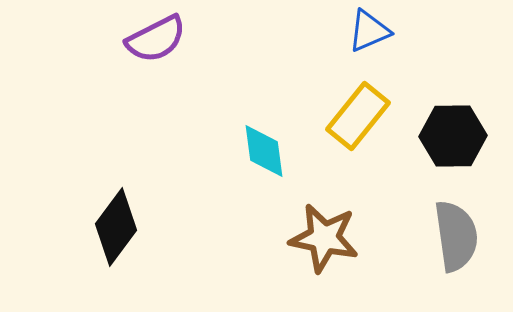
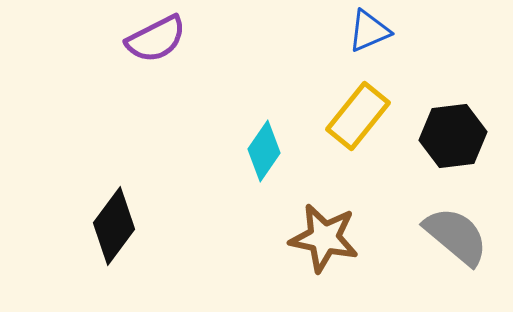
black hexagon: rotated 6 degrees counterclockwise
cyan diamond: rotated 42 degrees clockwise
black diamond: moved 2 px left, 1 px up
gray semicircle: rotated 42 degrees counterclockwise
